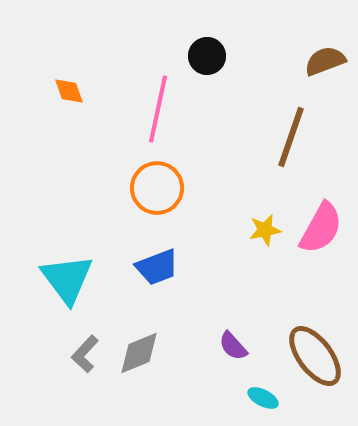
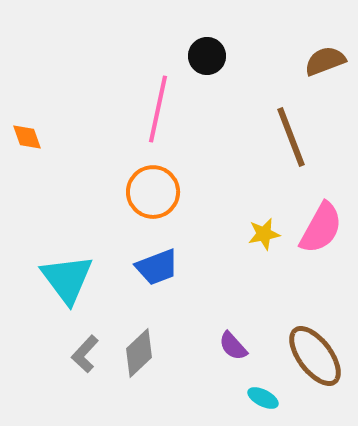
orange diamond: moved 42 px left, 46 px down
brown line: rotated 40 degrees counterclockwise
orange circle: moved 4 px left, 4 px down
yellow star: moved 1 px left, 4 px down
gray diamond: rotated 21 degrees counterclockwise
